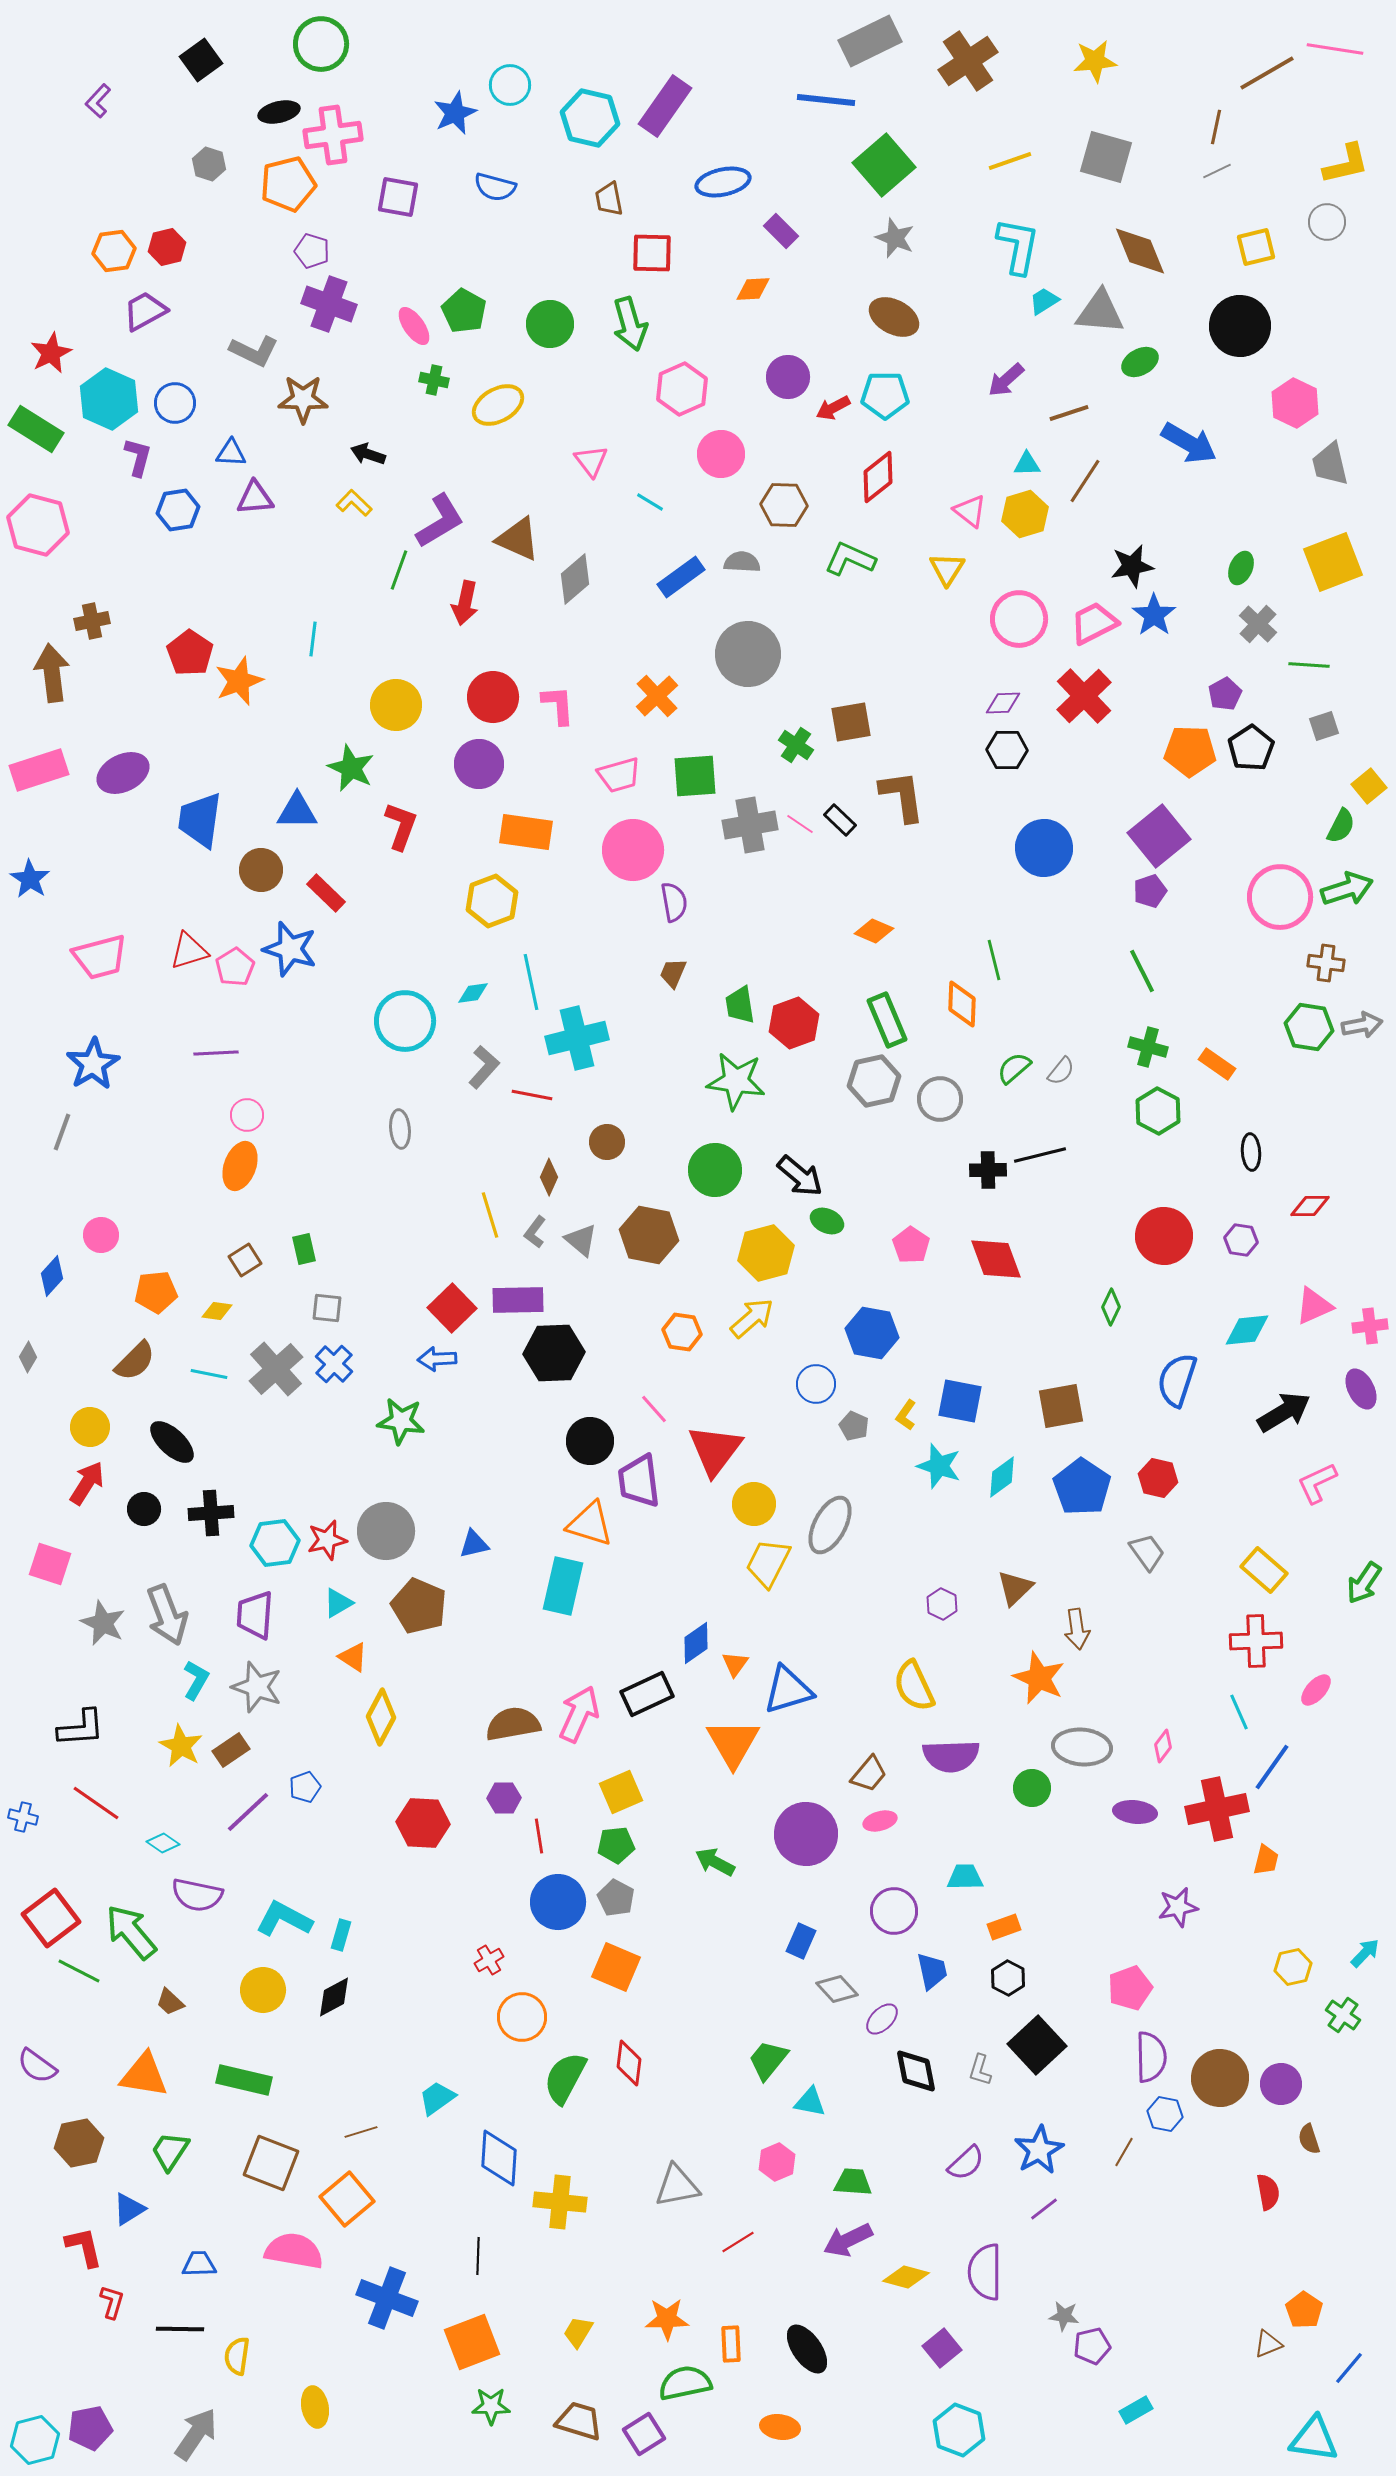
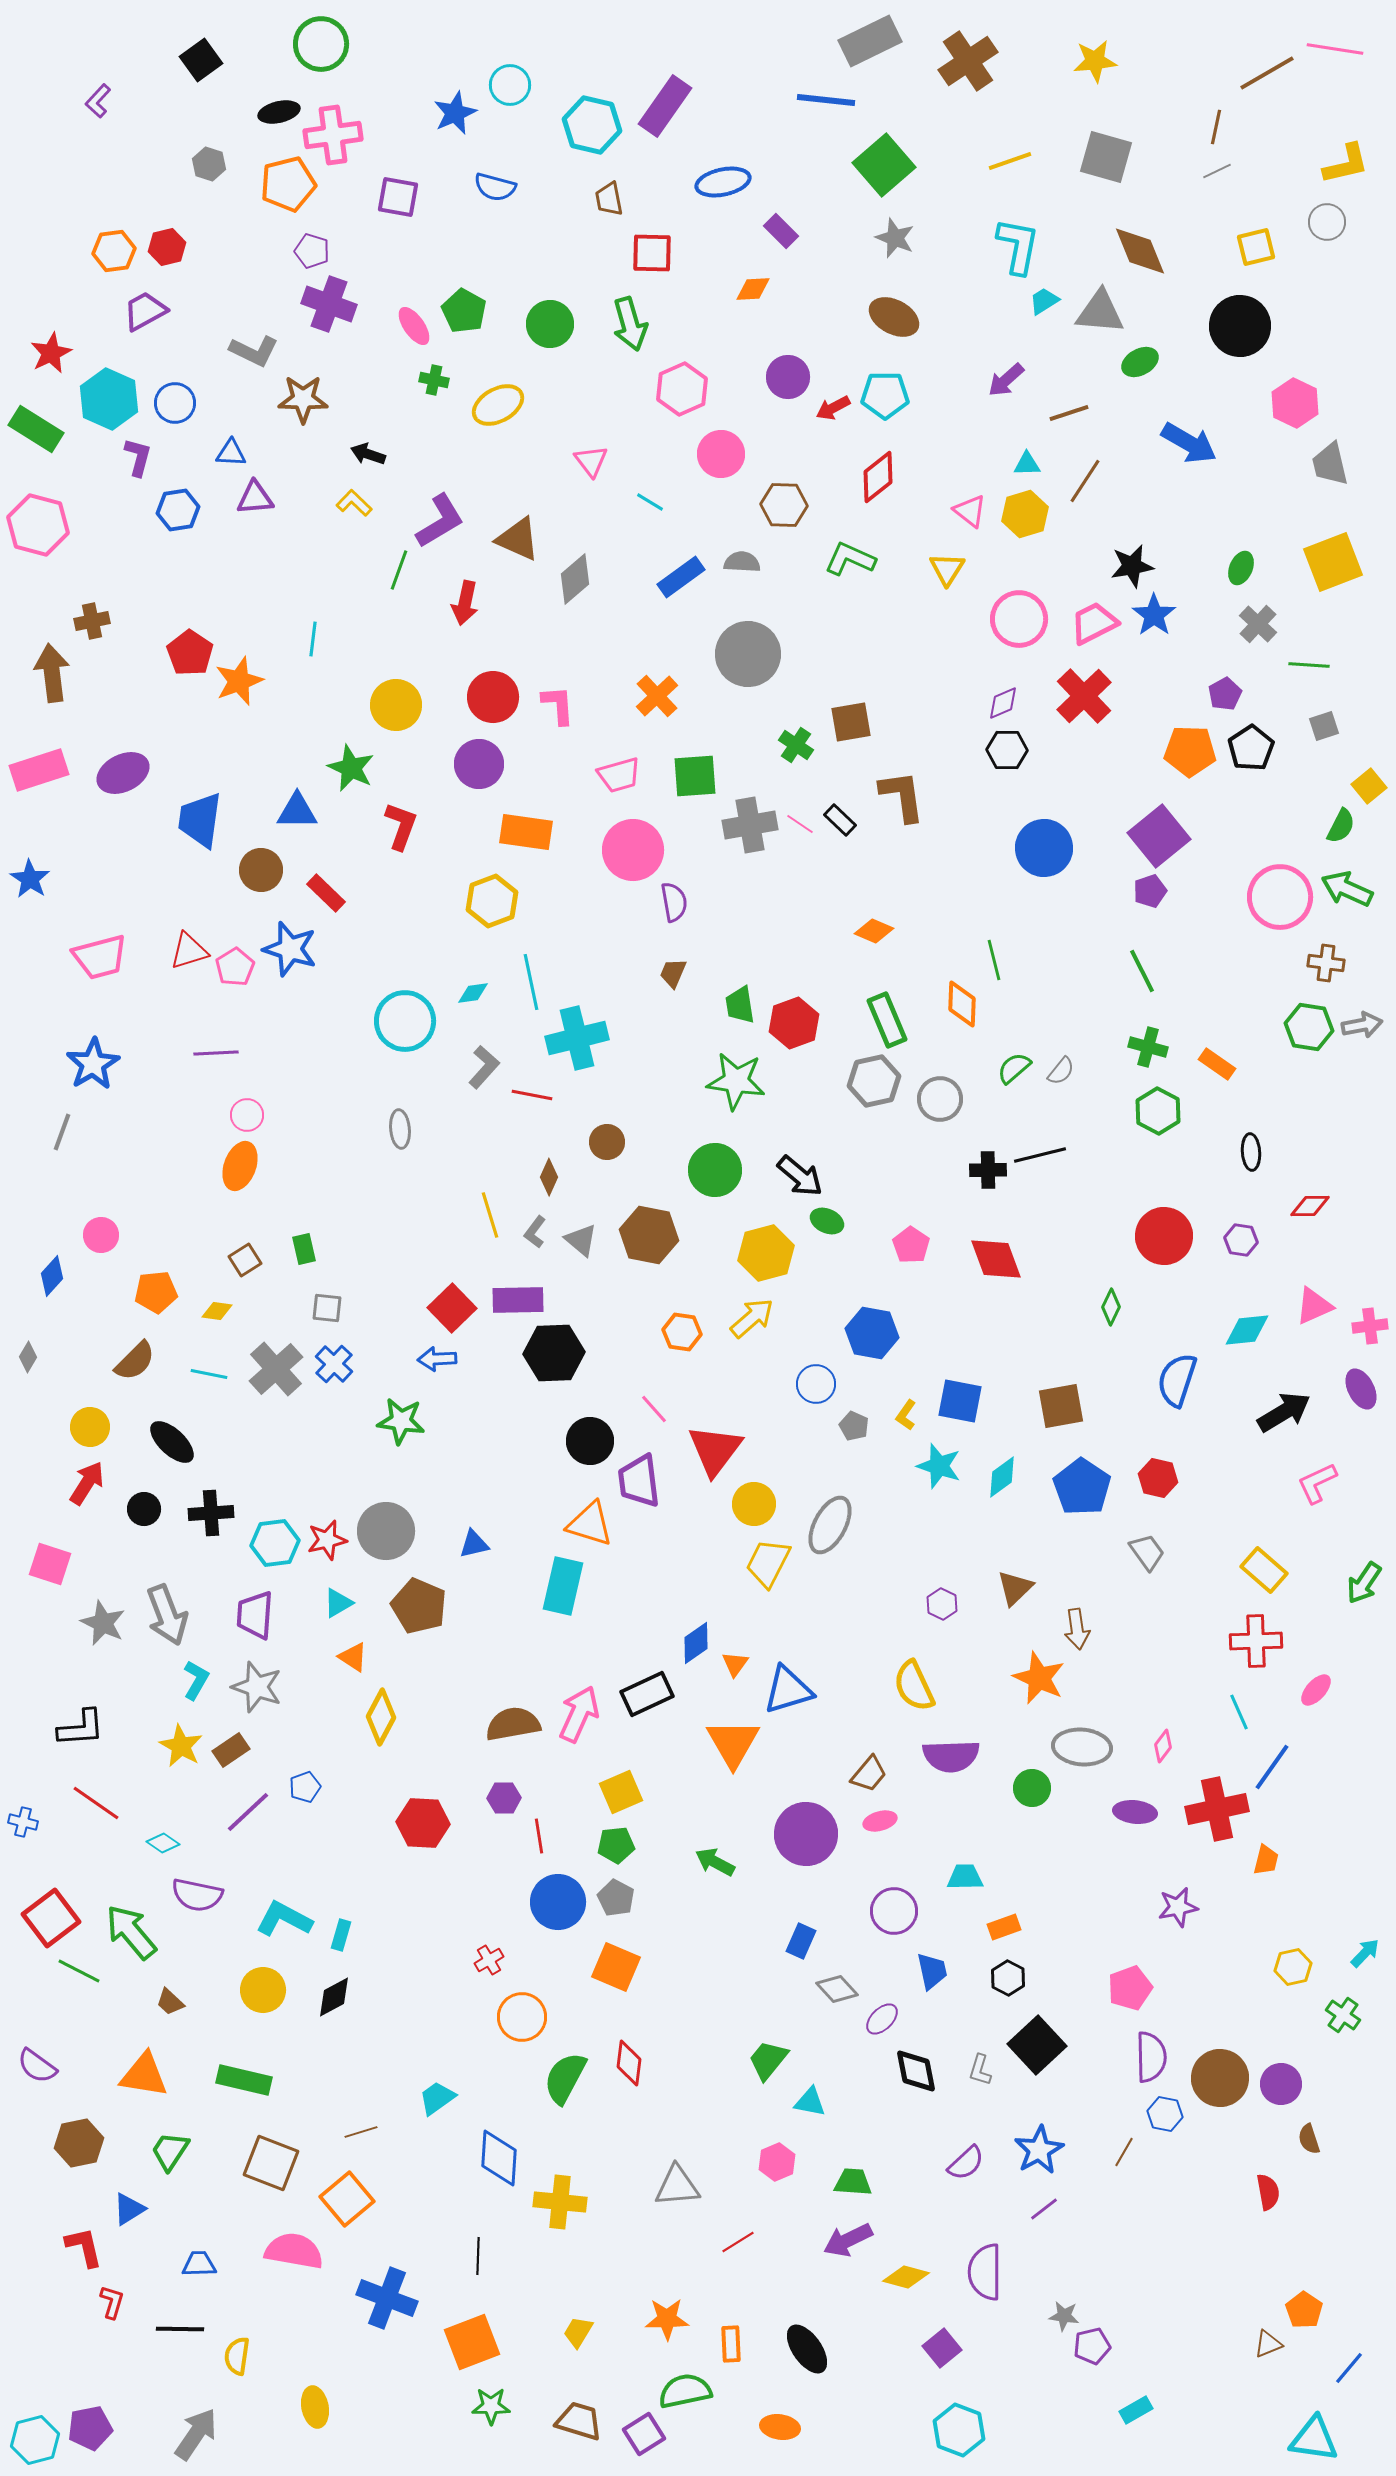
cyan hexagon at (590, 118): moved 2 px right, 7 px down
purple diamond at (1003, 703): rotated 21 degrees counterclockwise
green arrow at (1347, 889): rotated 138 degrees counterclockwise
blue cross at (23, 1817): moved 5 px down
gray triangle at (677, 2186): rotated 6 degrees clockwise
green semicircle at (685, 2383): moved 8 px down
